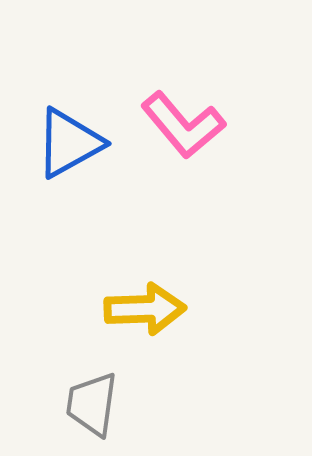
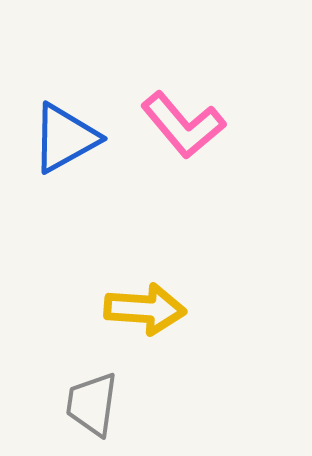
blue triangle: moved 4 px left, 5 px up
yellow arrow: rotated 6 degrees clockwise
